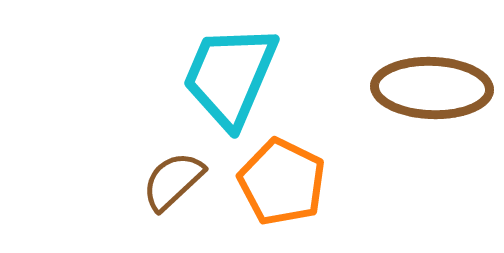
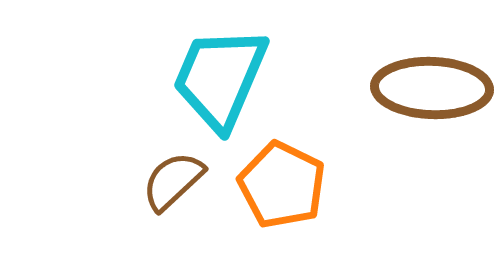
cyan trapezoid: moved 10 px left, 2 px down
orange pentagon: moved 3 px down
